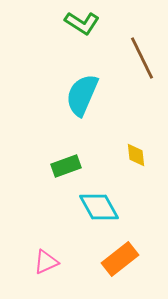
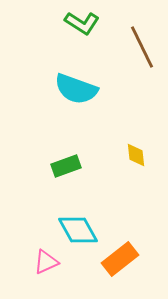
brown line: moved 11 px up
cyan semicircle: moved 6 px left, 6 px up; rotated 93 degrees counterclockwise
cyan diamond: moved 21 px left, 23 px down
